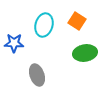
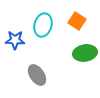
cyan ellipse: moved 1 px left
blue star: moved 1 px right, 3 px up
gray ellipse: rotated 15 degrees counterclockwise
